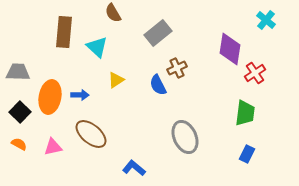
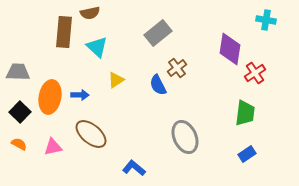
brown semicircle: moved 23 px left; rotated 72 degrees counterclockwise
cyan cross: rotated 30 degrees counterclockwise
brown cross: rotated 12 degrees counterclockwise
blue rectangle: rotated 30 degrees clockwise
